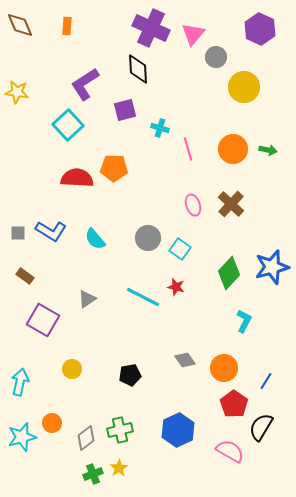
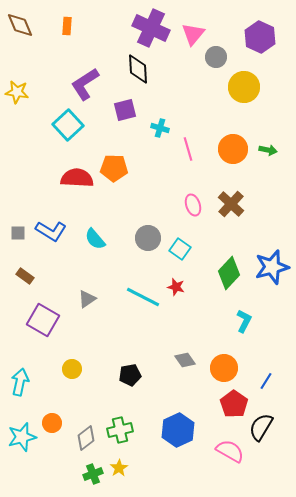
purple hexagon at (260, 29): moved 8 px down
